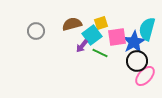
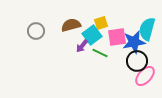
brown semicircle: moved 1 px left, 1 px down
blue star: rotated 20 degrees clockwise
